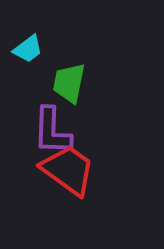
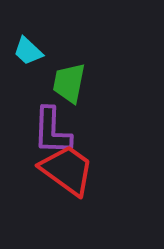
cyan trapezoid: moved 2 px down; rotated 80 degrees clockwise
red trapezoid: moved 1 px left
